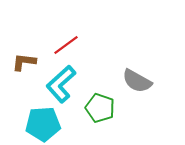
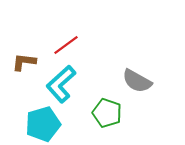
green pentagon: moved 7 px right, 5 px down
cyan pentagon: rotated 12 degrees counterclockwise
